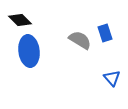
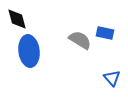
black diamond: moved 3 px left, 1 px up; rotated 30 degrees clockwise
blue rectangle: rotated 60 degrees counterclockwise
